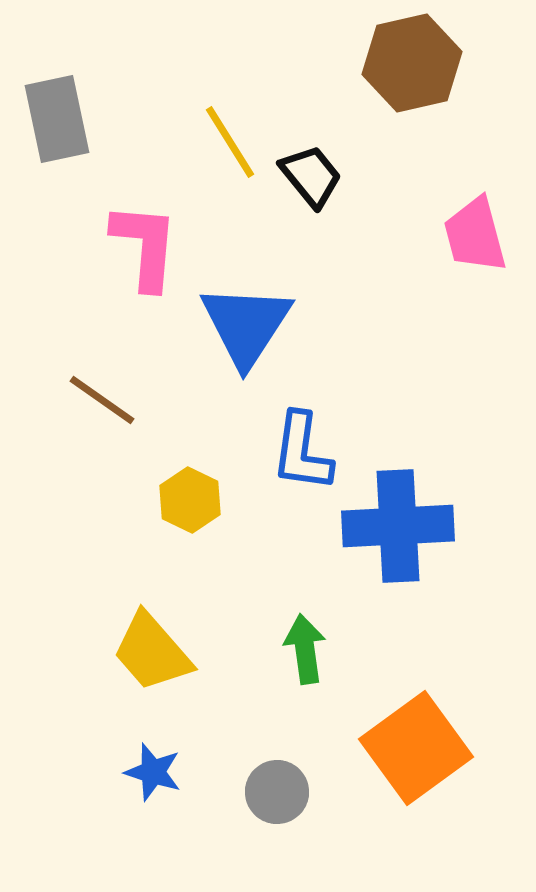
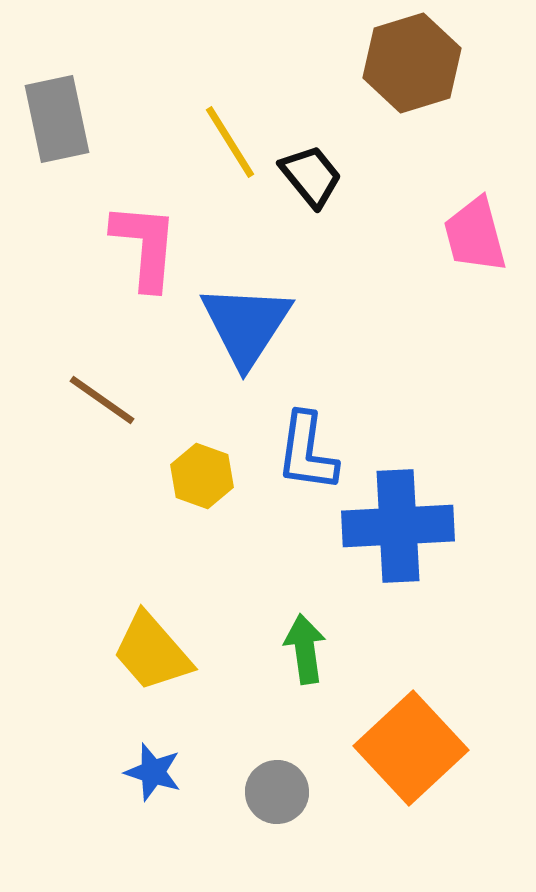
brown hexagon: rotated 4 degrees counterclockwise
blue L-shape: moved 5 px right
yellow hexagon: moved 12 px right, 24 px up; rotated 6 degrees counterclockwise
orange square: moved 5 px left; rotated 7 degrees counterclockwise
